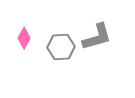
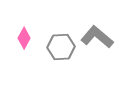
gray L-shape: rotated 124 degrees counterclockwise
